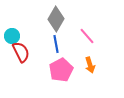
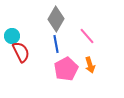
pink pentagon: moved 5 px right, 1 px up
